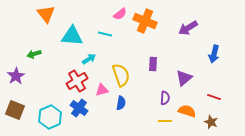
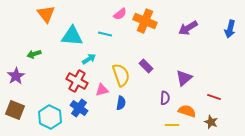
blue arrow: moved 16 px right, 25 px up
purple rectangle: moved 7 px left, 2 px down; rotated 48 degrees counterclockwise
red cross: rotated 30 degrees counterclockwise
cyan hexagon: rotated 10 degrees counterclockwise
yellow line: moved 7 px right, 4 px down
